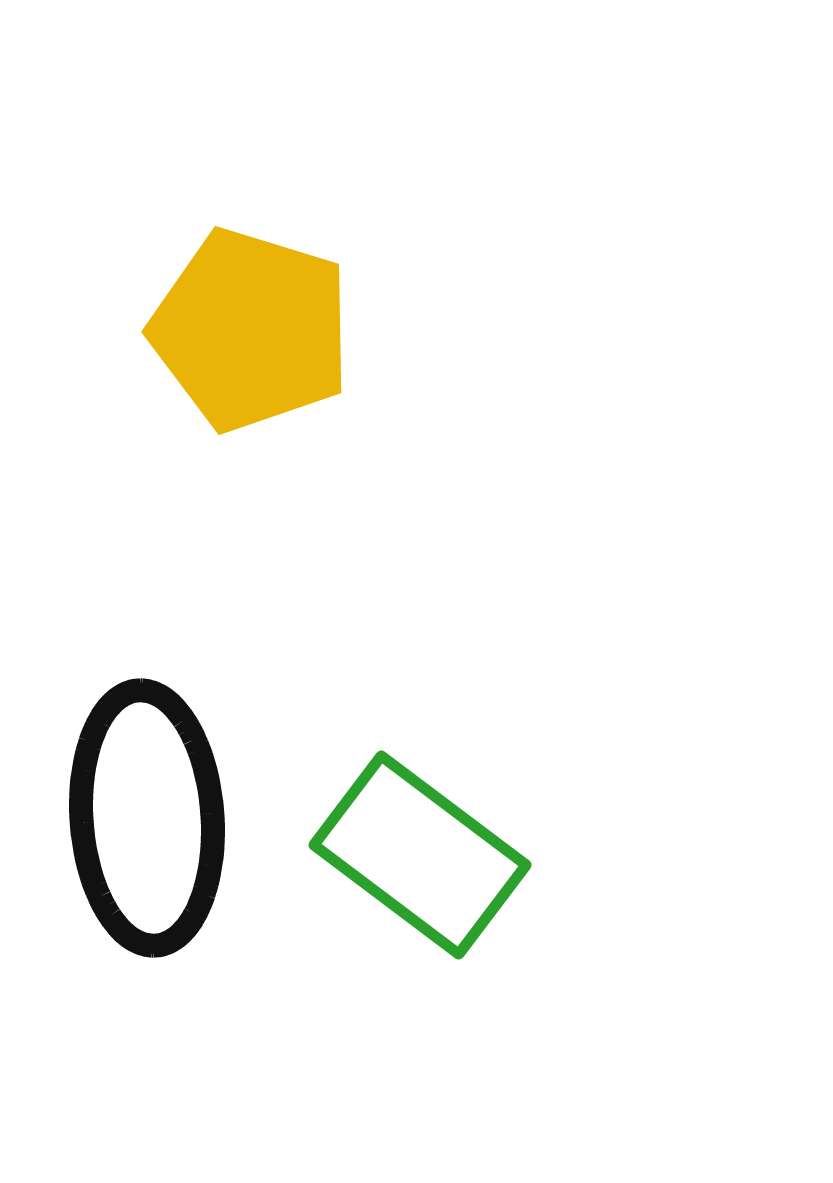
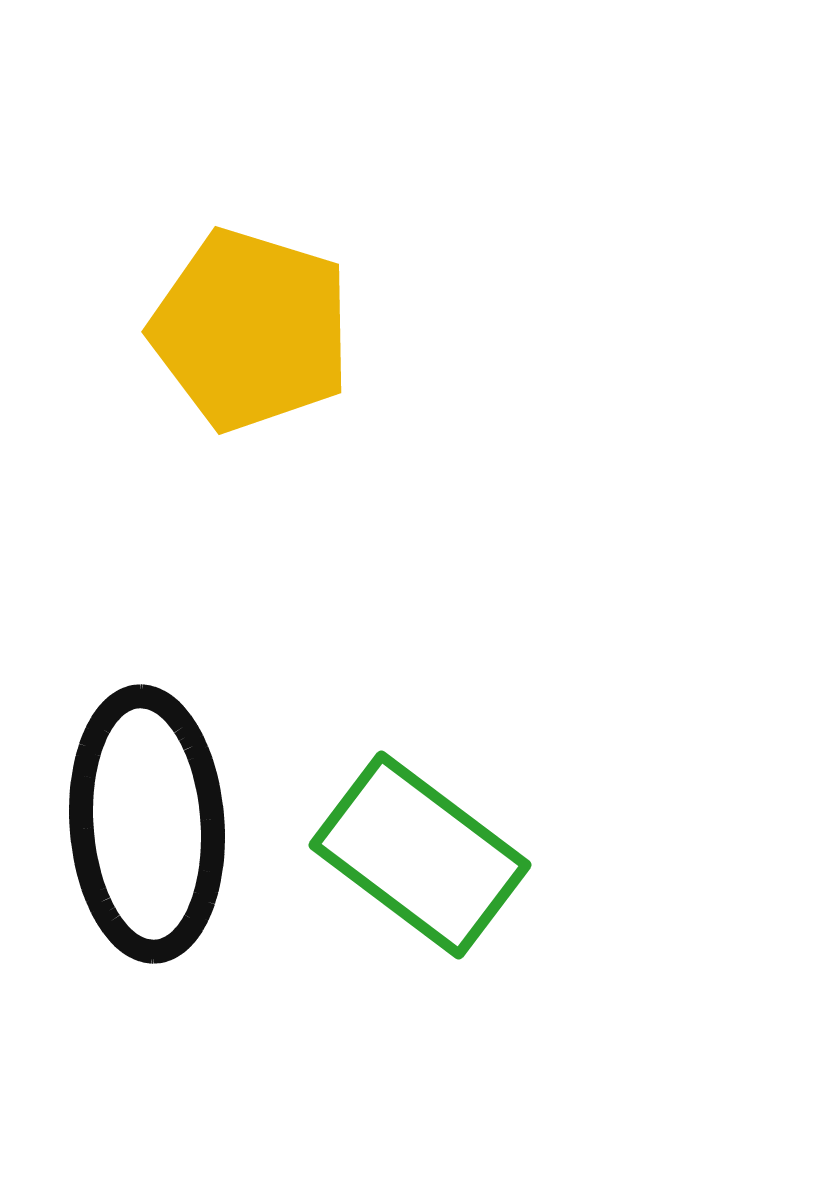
black ellipse: moved 6 px down
